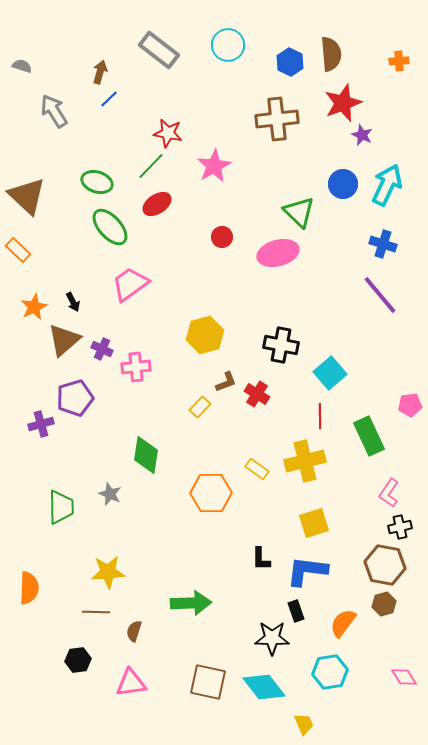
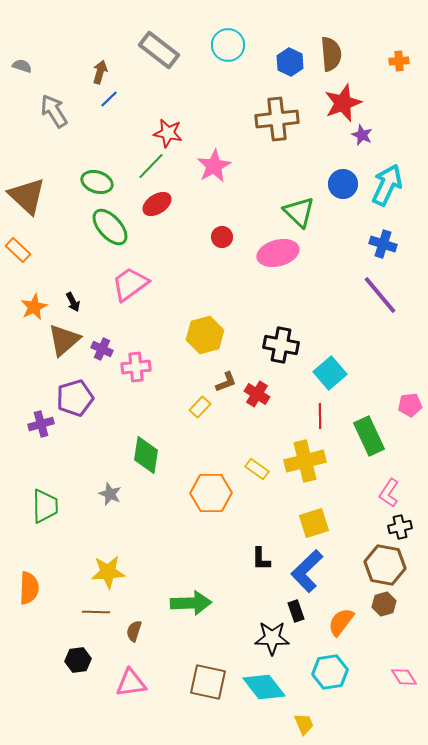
green trapezoid at (61, 507): moved 16 px left, 1 px up
blue L-shape at (307, 571): rotated 51 degrees counterclockwise
orange semicircle at (343, 623): moved 2 px left, 1 px up
